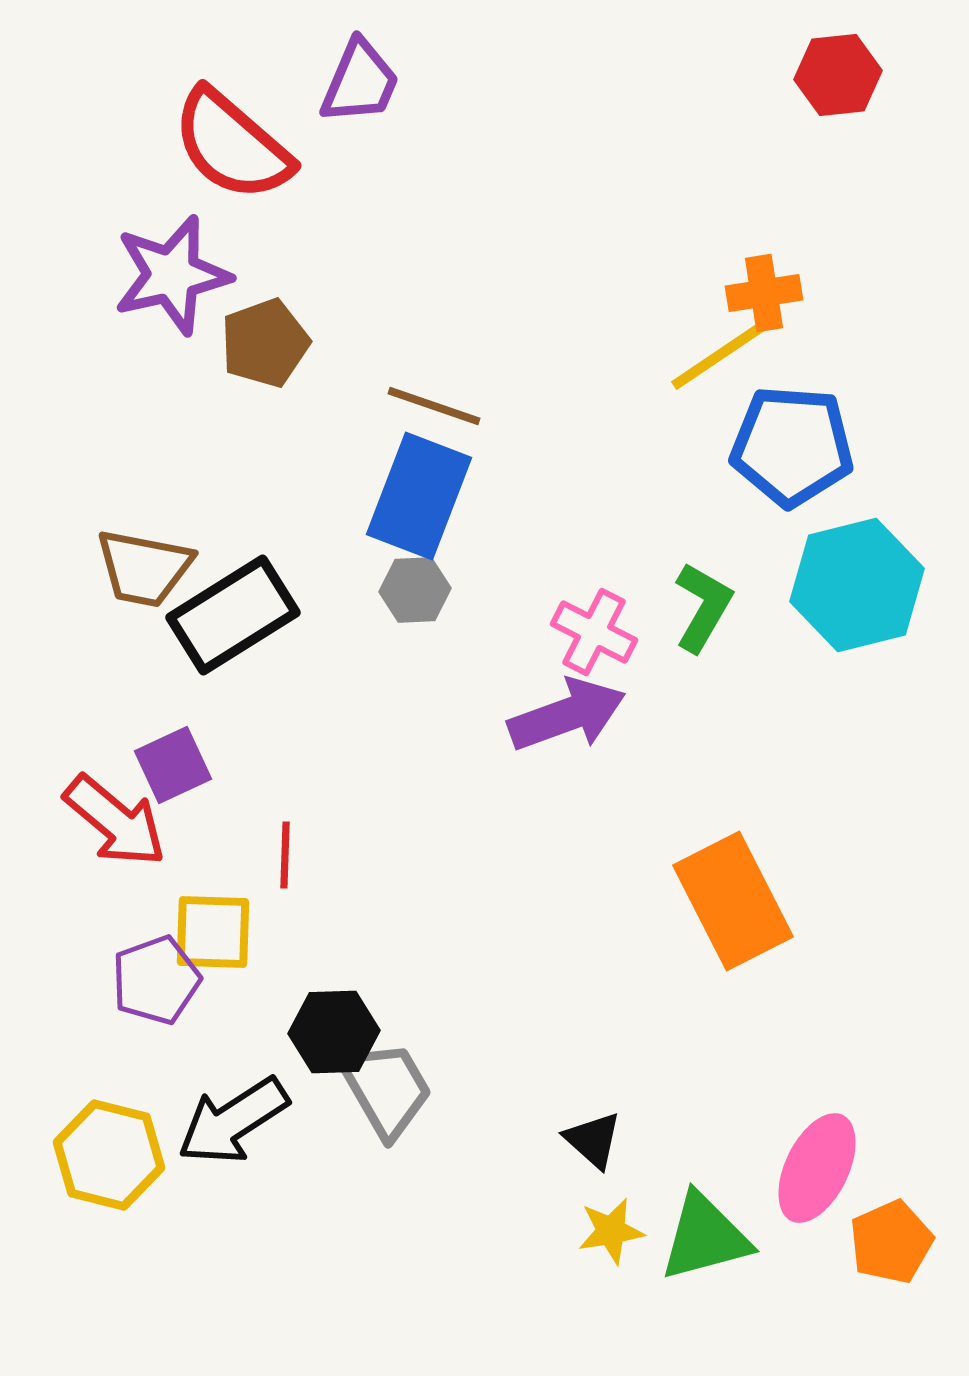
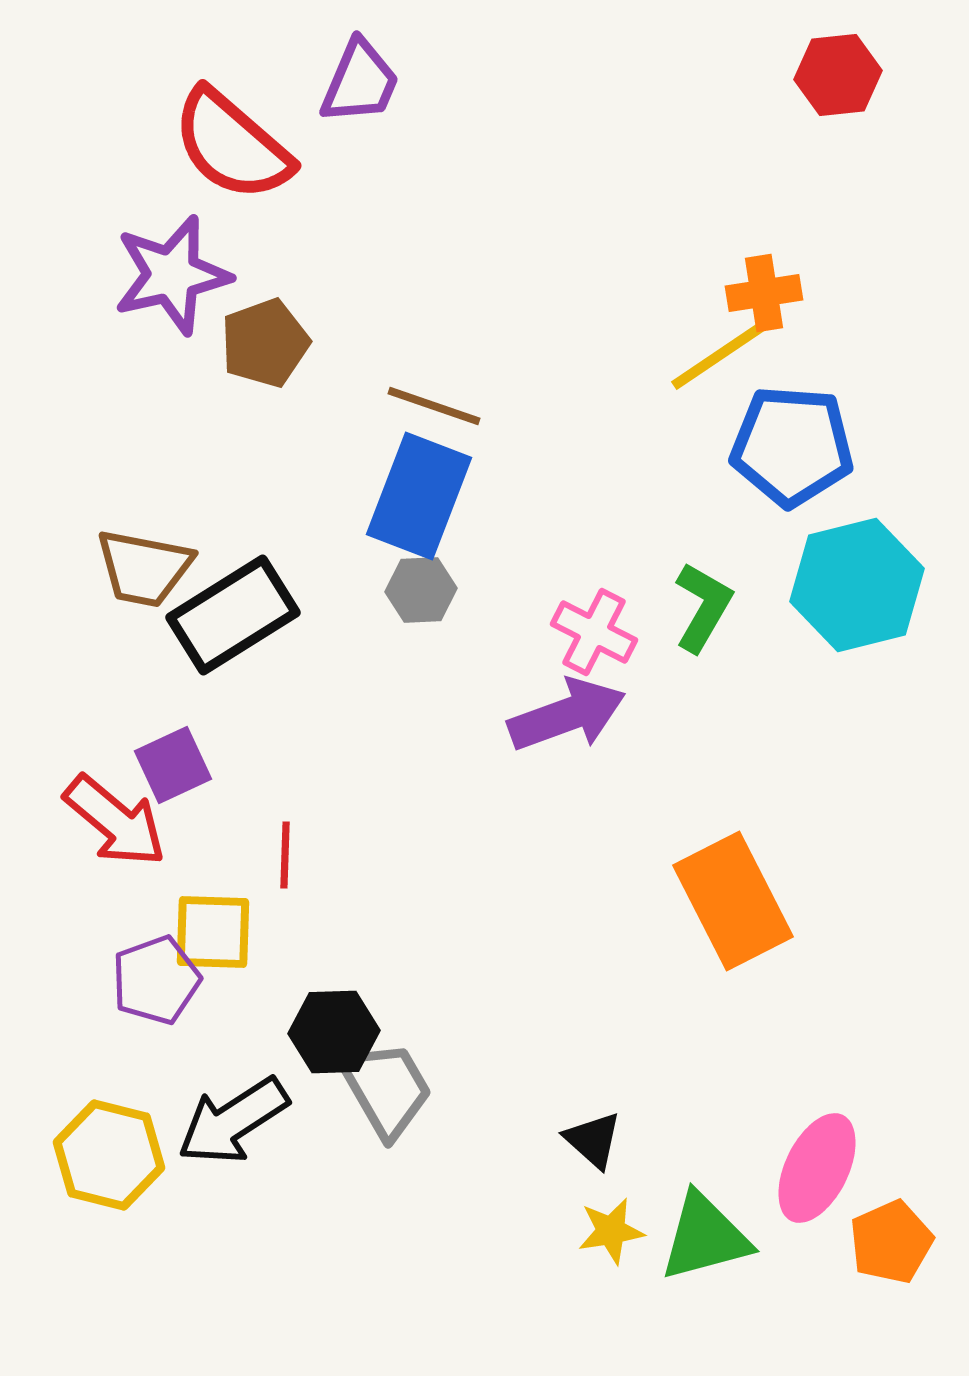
gray hexagon: moved 6 px right
